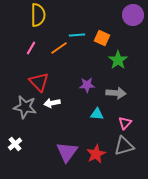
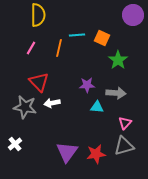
orange line: rotated 42 degrees counterclockwise
cyan triangle: moved 7 px up
red star: rotated 18 degrees clockwise
